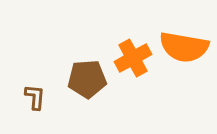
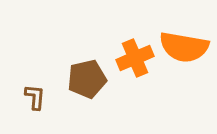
orange cross: moved 2 px right; rotated 6 degrees clockwise
brown pentagon: rotated 9 degrees counterclockwise
